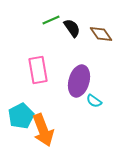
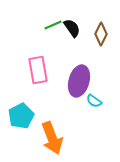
green line: moved 2 px right, 5 px down
brown diamond: rotated 60 degrees clockwise
orange arrow: moved 9 px right, 8 px down
